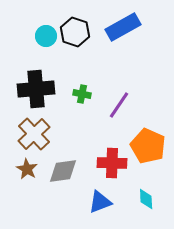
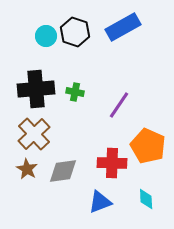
green cross: moved 7 px left, 2 px up
